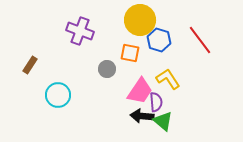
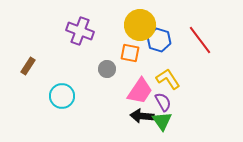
yellow circle: moved 5 px down
brown rectangle: moved 2 px left, 1 px down
cyan circle: moved 4 px right, 1 px down
purple semicircle: moved 7 px right; rotated 24 degrees counterclockwise
green triangle: moved 1 px left; rotated 15 degrees clockwise
